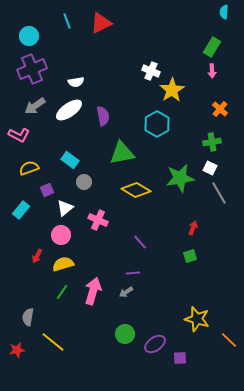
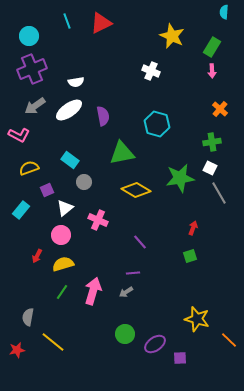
yellow star at (172, 90): moved 54 px up; rotated 15 degrees counterclockwise
cyan hexagon at (157, 124): rotated 15 degrees counterclockwise
